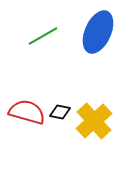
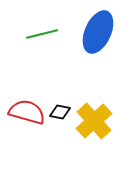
green line: moved 1 px left, 2 px up; rotated 16 degrees clockwise
